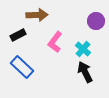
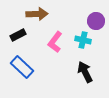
brown arrow: moved 1 px up
cyan cross: moved 9 px up; rotated 28 degrees counterclockwise
